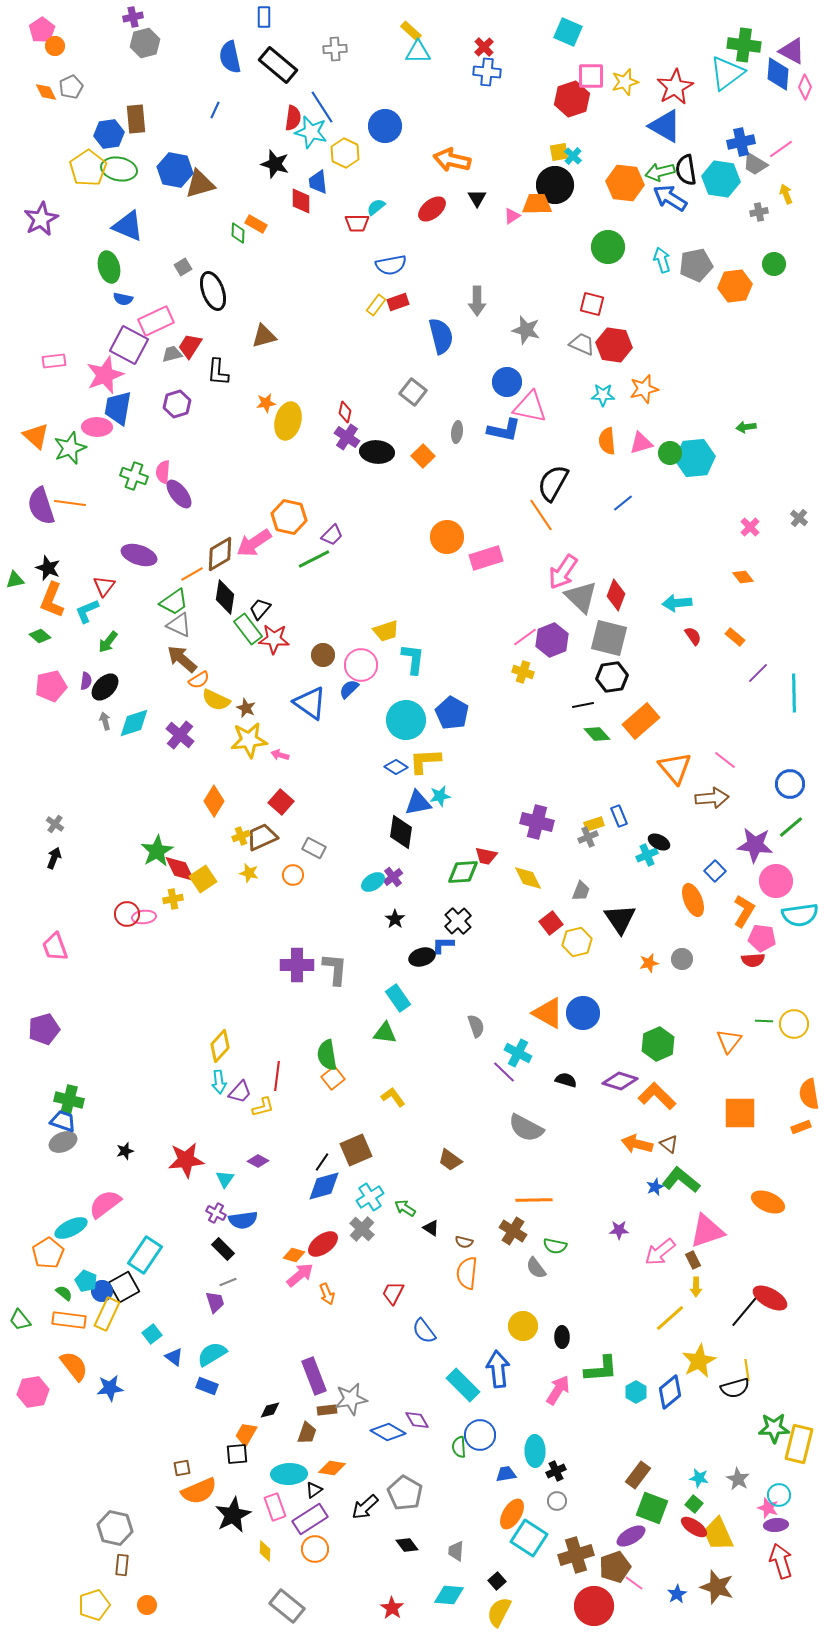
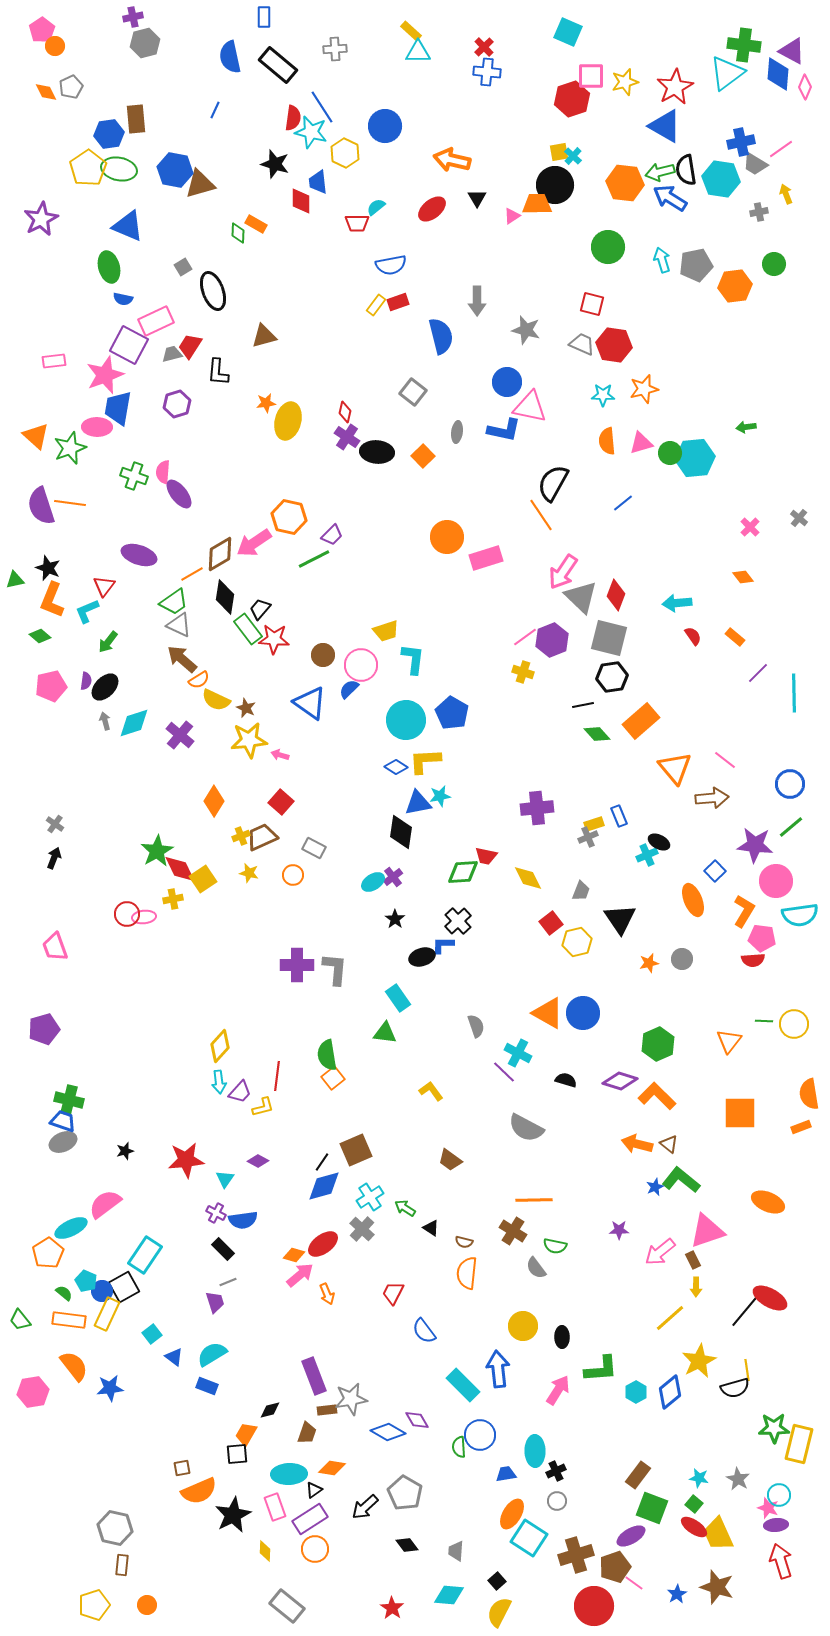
purple cross at (537, 822): moved 14 px up; rotated 20 degrees counterclockwise
yellow L-shape at (393, 1097): moved 38 px right, 6 px up
